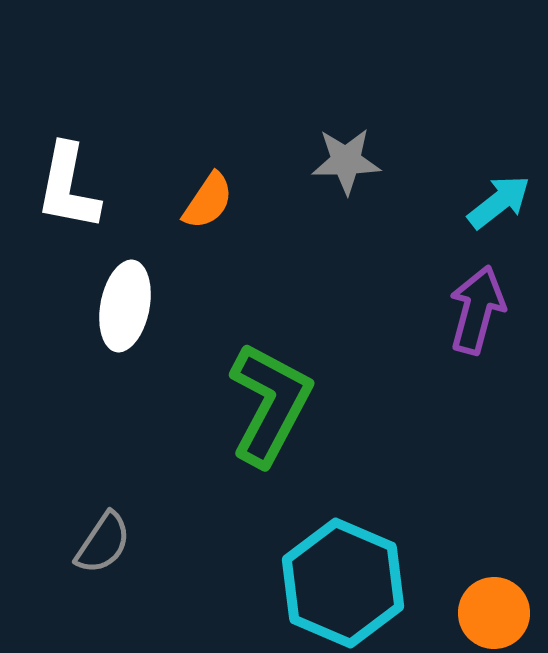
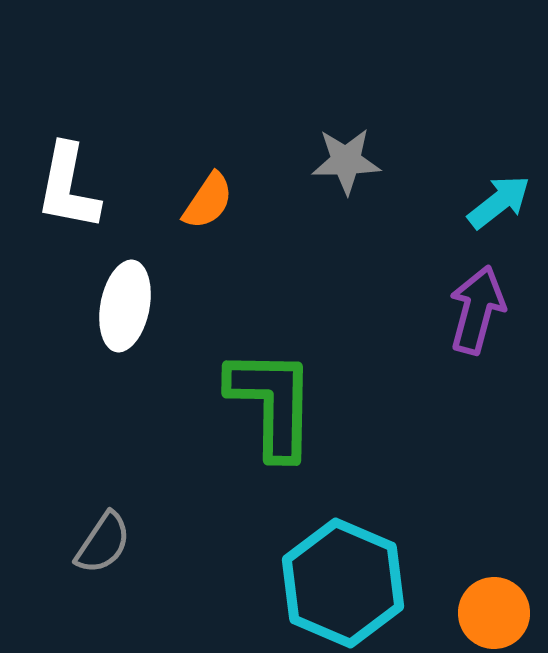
green L-shape: moved 2 px right, 1 px up; rotated 27 degrees counterclockwise
